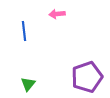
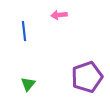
pink arrow: moved 2 px right, 1 px down
